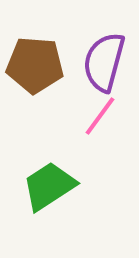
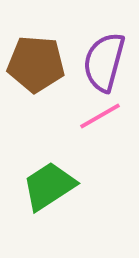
brown pentagon: moved 1 px right, 1 px up
pink line: rotated 24 degrees clockwise
